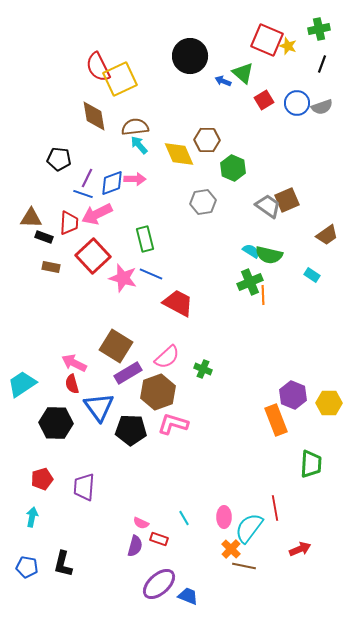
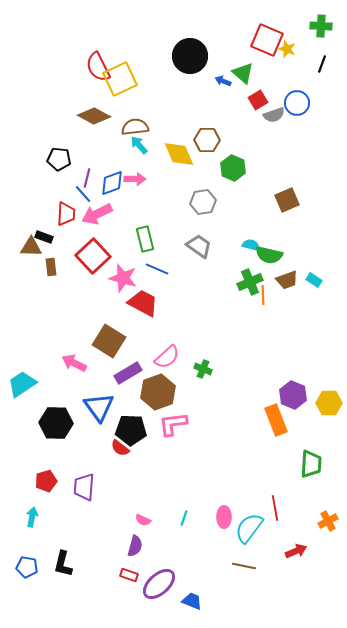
green cross at (319, 29): moved 2 px right, 3 px up; rotated 15 degrees clockwise
yellow star at (288, 46): moved 1 px left, 3 px down
red square at (264, 100): moved 6 px left
gray semicircle at (322, 107): moved 48 px left, 8 px down
brown diamond at (94, 116): rotated 52 degrees counterclockwise
purple line at (87, 178): rotated 12 degrees counterclockwise
blue line at (83, 194): rotated 30 degrees clockwise
gray trapezoid at (268, 206): moved 69 px left, 40 px down
brown triangle at (31, 218): moved 29 px down
red trapezoid at (69, 223): moved 3 px left, 9 px up
brown trapezoid at (327, 235): moved 40 px left, 45 px down; rotated 15 degrees clockwise
cyan semicircle at (251, 251): moved 6 px up; rotated 18 degrees counterclockwise
brown rectangle at (51, 267): rotated 72 degrees clockwise
blue line at (151, 274): moved 6 px right, 5 px up
cyan rectangle at (312, 275): moved 2 px right, 5 px down
red trapezoid at (178, 303): moved 35 px left
brown square at (116, 346): moved 7 px left, 5 px up
red semicircle at (72, 384): moved 48 px right, 64 px down; rotated 36 degrees counterclockwise
pink L-shape at (173, 424): rotated 24 degrees counterclockwise
red pentagon at (42, 479): moved 4 px right, 2 px down
cyan line at (184, 518): rotated 49 degrees clockwise
pink semicircle at (141, 523): moved 2 px right, 3 px up
red rectangle at (159, 539): moved 30 px left, 36 px down
orange cross at (231, 549): moved 97 px right, 28 px up; rotated 18 degrees clockwise
red arrow at (300, 549): moved 4 px left, 2 px down
blue trapezoid at (188, 596): moved 4 px right, 5 px down
